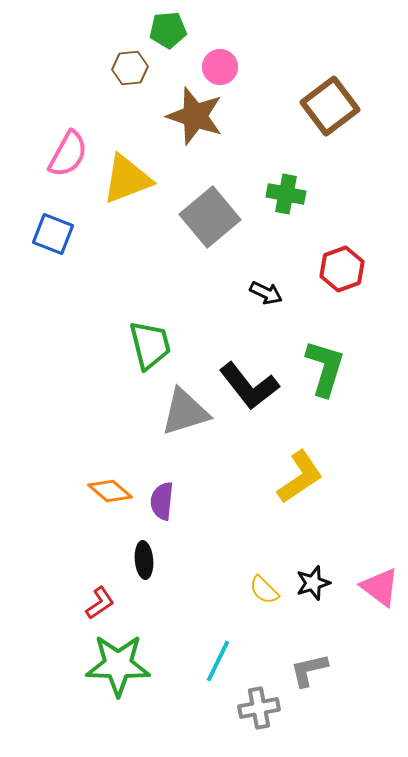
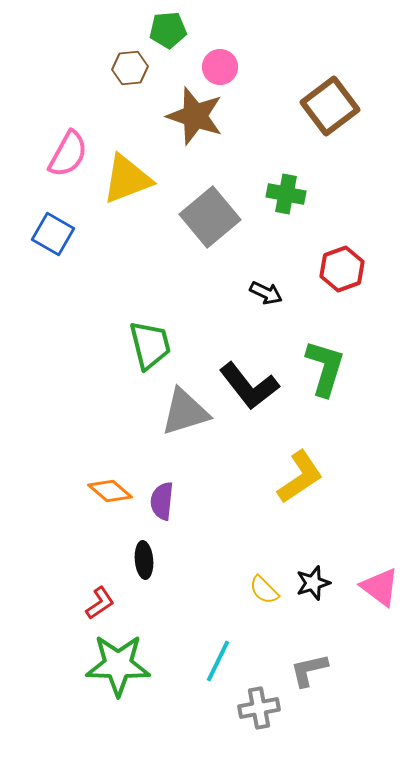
blue square: rotated 9 degrees clockwise
